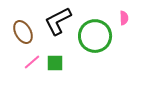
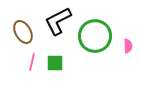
pink semicircle: moved 4 px right, 28 px down
pink line: rotated 36 degrees counterclockwise
